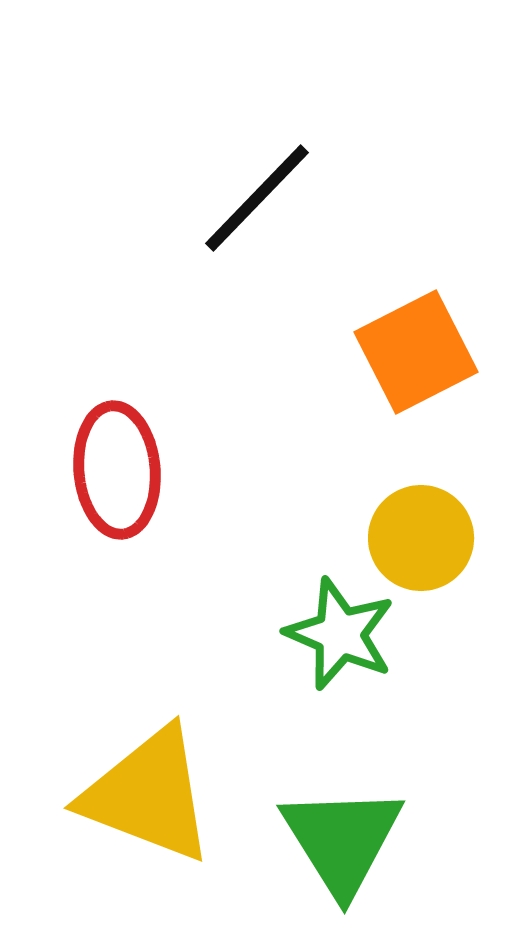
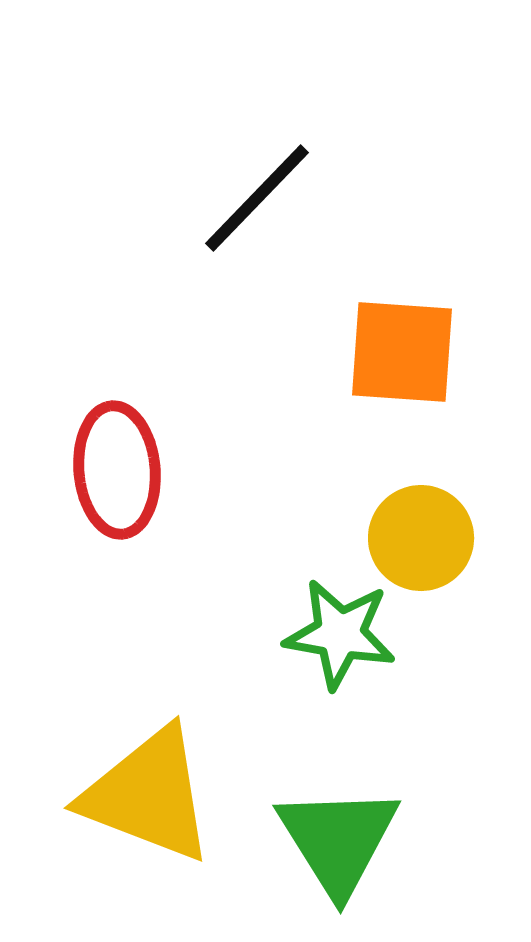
orange square: moved 14 px left; rotated 31 degrees clockwise
green star: rotated 13 degrees counterclockwise
green triangle: moved 4 px left
